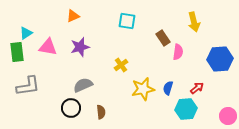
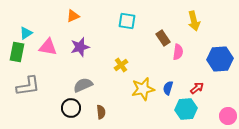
yellow arrow: moved 1 px up
green rectangle: rotated 18 degrees clockwise
